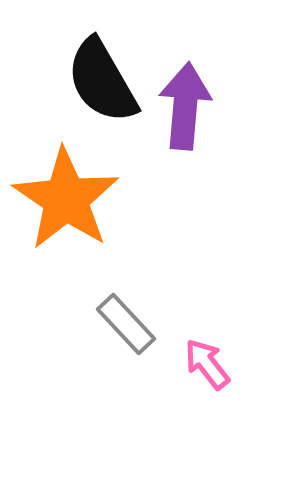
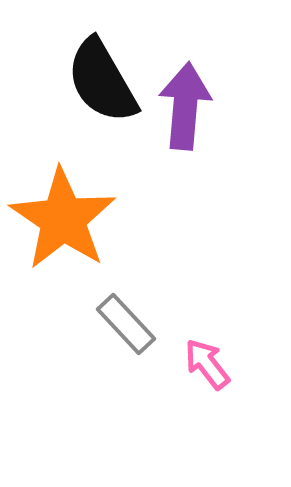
orange star: moved 3 px left, 20 px down
